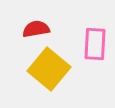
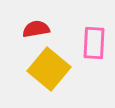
pink rectangle: moved 1 px left, 1 px up
